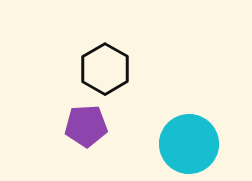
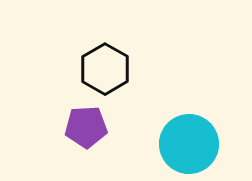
purple pentagon: moved 1 px down
